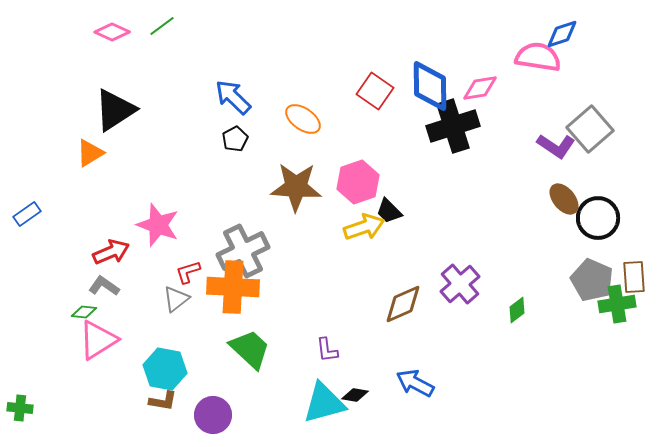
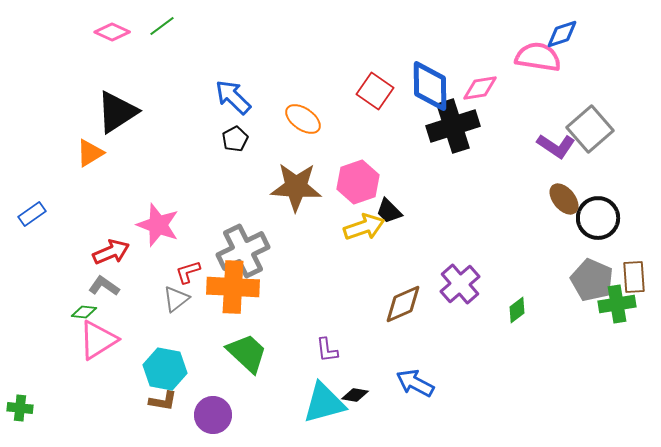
black triangle at (115, 110): moved 2 px right, 2 px down
blue rectangle at (27, 214): moved 5 px right
green trapezoid at (250, 349): moved 3 px left, 4 px down
